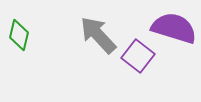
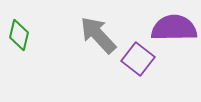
purple semicircle: rotated 18 degrees counterclockwise
purple square: moved 3 px down
